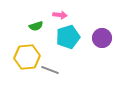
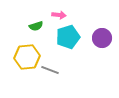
pink arrow: moved 1 px left
